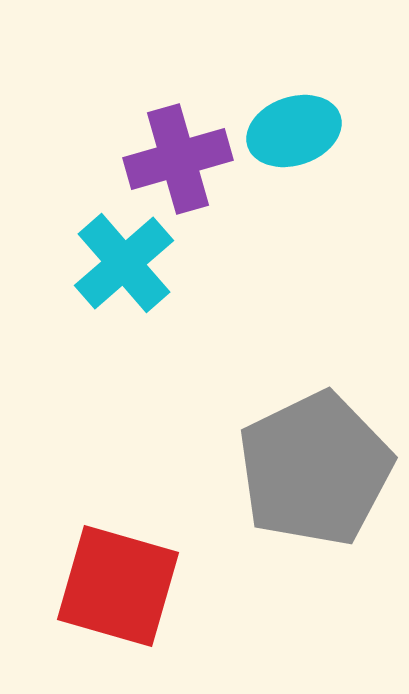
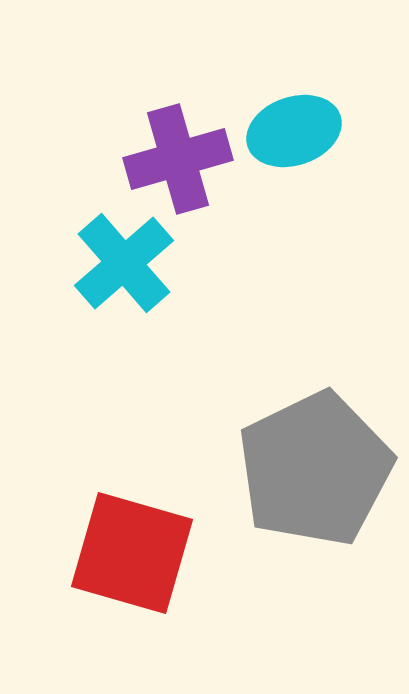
red square: moved 14 px right, 33 px up
